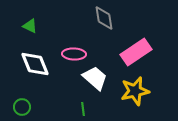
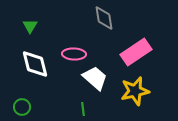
green triangle: rotated 35 degrees clockwise
white diamond: rotated 8 degrees clockwise
